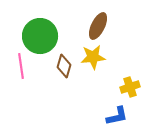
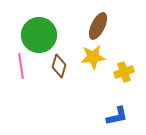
green circle: moved 1 px left, 1 px up
brown diamond: moved 5 px left
yellow cross: moved 6 px left, 15 px up
